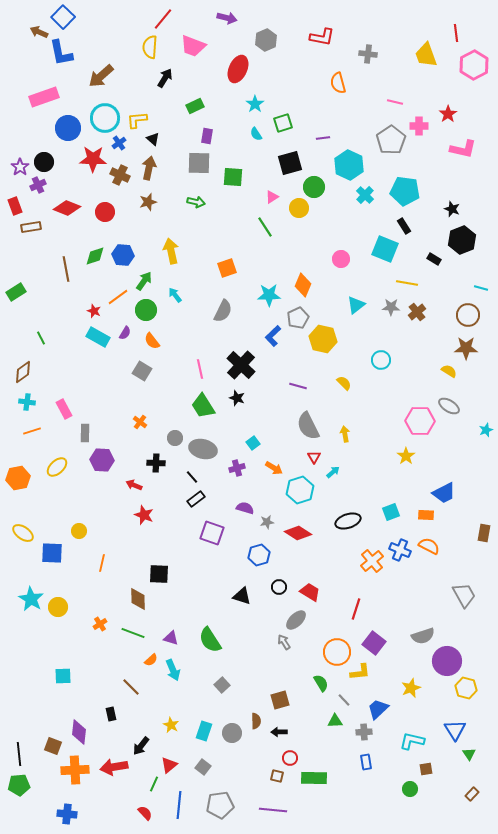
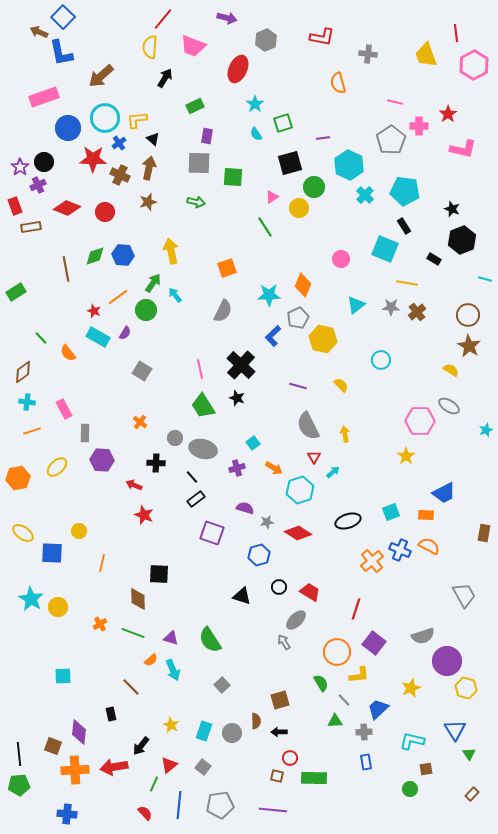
green arrow at (144, 281): moved 9 px right, 2 px down
cyan line at (481, 288): moved 4 px right, 9 px up
green line at (41, 338): rotated 16 degrees counterclockwise
orange semicircle at (152, 341): moved 84 px left, 12 px down
brown star at (466, 348): moved 3 px right, 2 px up; rotated 30 degrees clockwise
yellow semicircle at (449, 371): moved 2 px right, 1 px up
yellow semicircle at (344, 383): moved 3 px left, 2 px down
yellow L-shape at (360, 672): moved 1 px left, 3 px down
